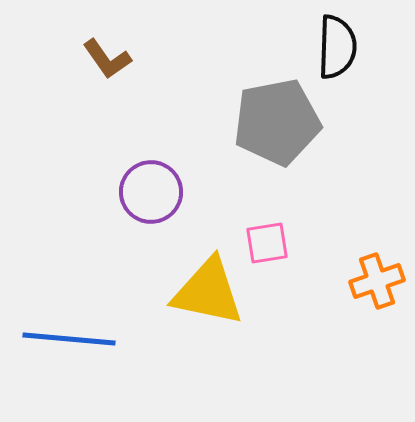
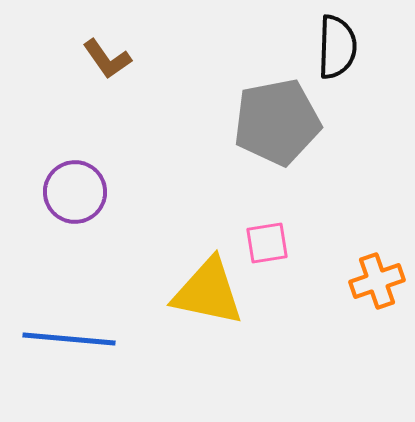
purple circle: moved 76 px left
